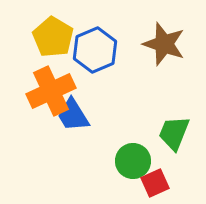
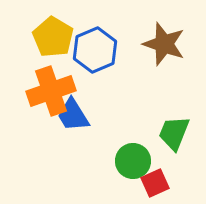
orange cross: rotated 6 degrees clockwise
